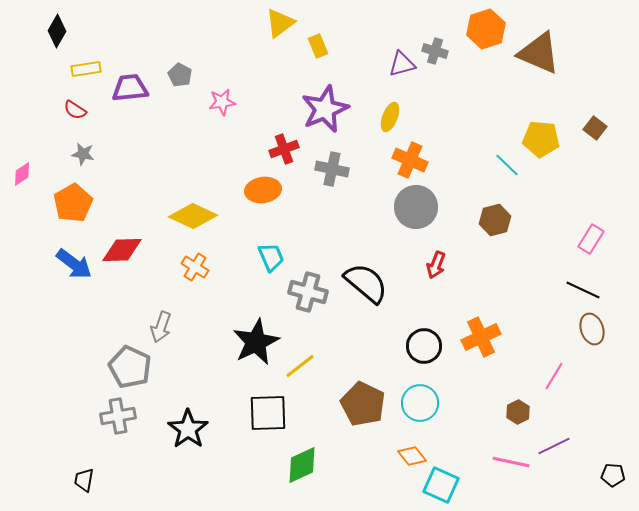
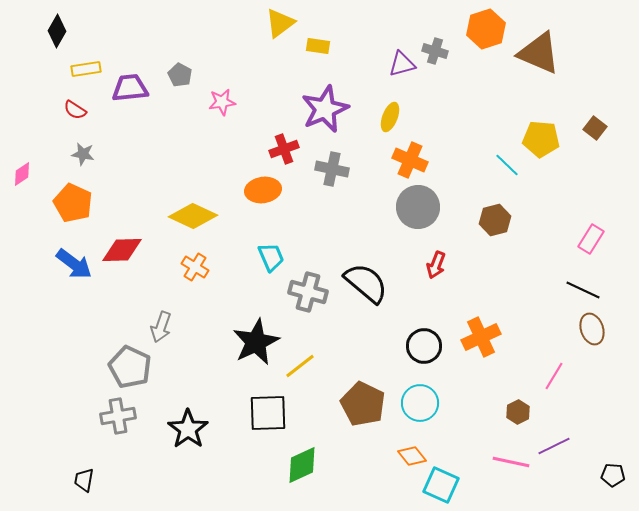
yellow rectangle at (318, 46): rotated 60 degrees counterclockwise
orange pentagon at (73, 203): rotated 18 degrees counterclockwise
gray circle at (416, 207): moved 2 px right
